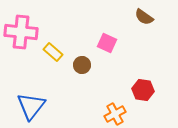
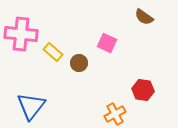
pink cross: moved 2 px down
brown circle: moved 3 px left, 2 px up
